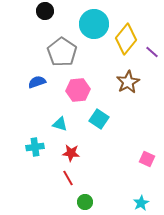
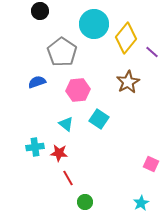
black circle: moved 5 px left
yellow diamond: moved 1 px up
cyan triangle: moved 6 px right; rotated 21 degrees clockwise
red star: moved 12 px left
pink square: moved 4 px right, 5 px down
